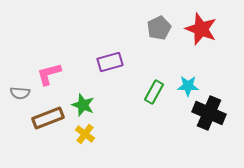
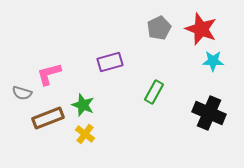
cyan star: moved 25 px right, 25 px up
gray semicircle: moved 2 px right; rotated 12 degrees clockwise
